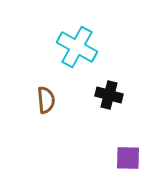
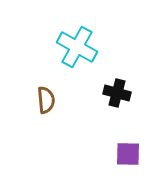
black cross: moved 8 px right, 2 px up
purple square: moved 4 px up
